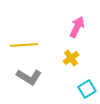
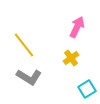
yellow line: rotated 56 degrees clockwise
